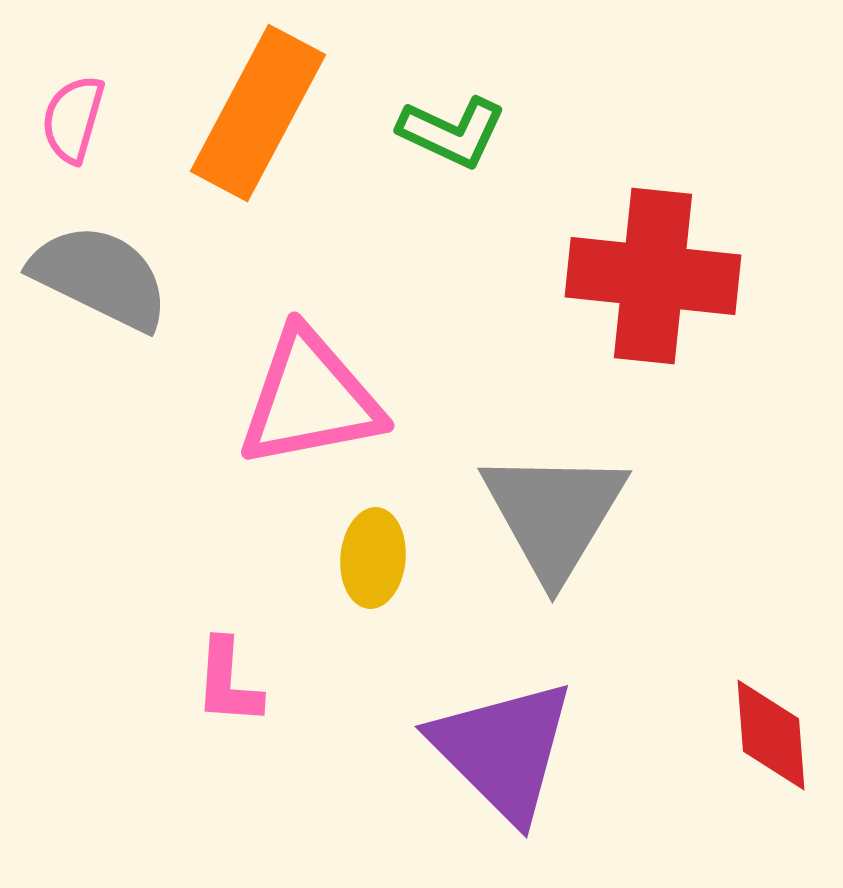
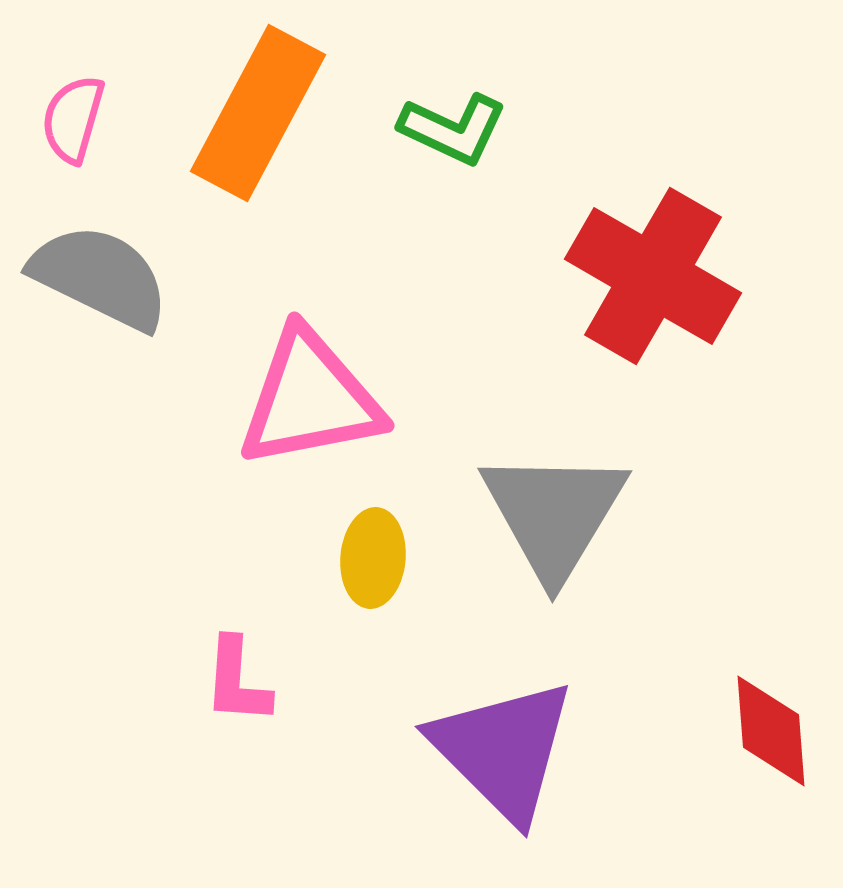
green L-shape: moved 1 px right, 3 px up
red cross: rotated 24 degrees clockwise
pink L-shape: moved 9 px right, 1 px up
red diamond: moved 4 px up
